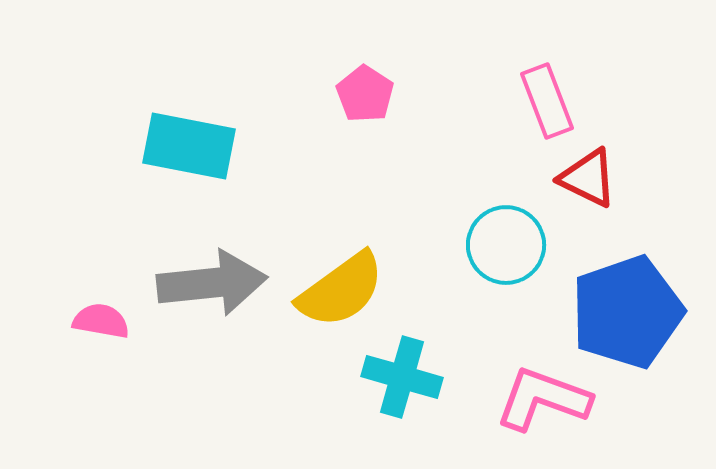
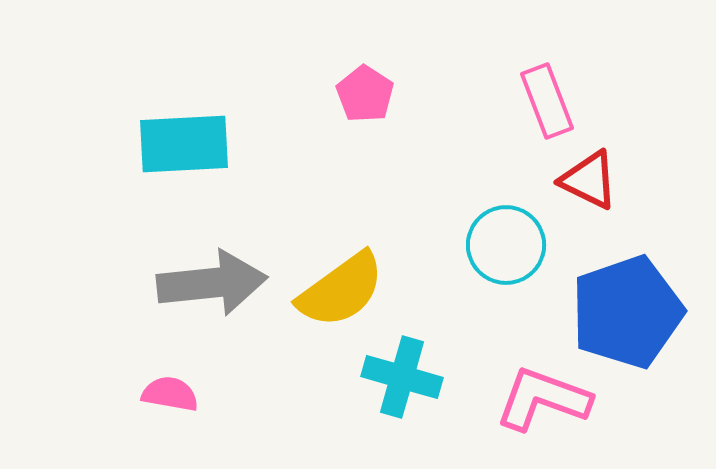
cyan rectangle: moved 5 px left, 2 px up; rotated 14 degrees counterclockwise
red triangle: moved 1 px right, 2 px down
pink semicircle: moved 69 px right, 73 px down
